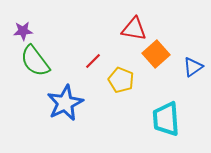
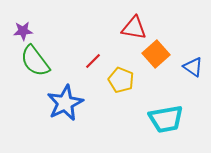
red triangle: moved 1 px up
blue triangle: rotated 50 degrees counterclockwise
cyan trapezoid: rotated 96 degrees counterclockwise
